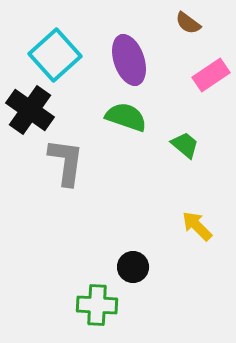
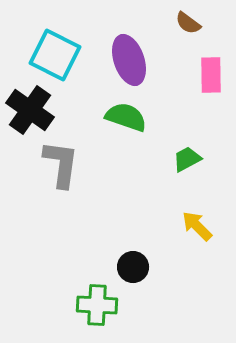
cyan square: rotated 21 degrees counterclockwise
pink rectangle: rotated 57 degrees counterclockwise
green trapezoid: moved 2 px right, 14 px down; rotated 68 degrees counterclockwise
gray L-shape: moved 5 px left, 2 px down
